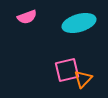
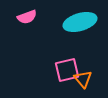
cyan ellipse: moved 1 px right, 1 px up
orange triangle: rotated 24 degrees counterclockwise
